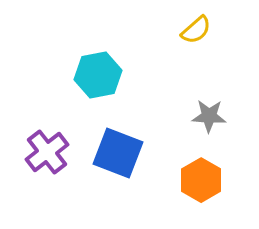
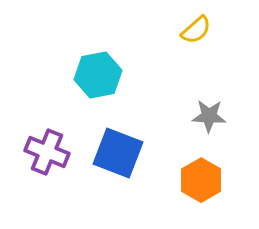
purple cross: rotated 30 degrees counterclockwise
